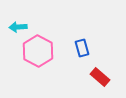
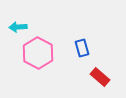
pink hexagon: moved 2 px down
